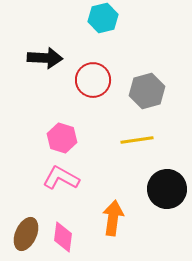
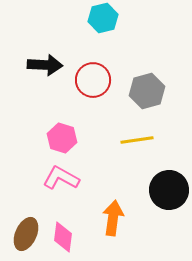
black arrow: moved 7 px down
black circle: moved 2 px right, 1 px down
